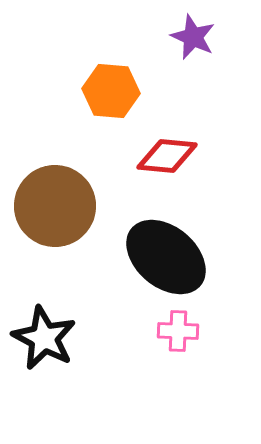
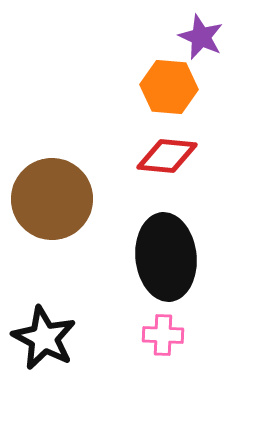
purple star: moved 8 px right
orange hexagon: moved 58 px right, 4 px up
brown circle: moved 3 px left, 7 px up
black ellipse: rotated 44 degrees clockwise
pink cross: moved 15 px left, 4 px down
